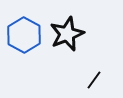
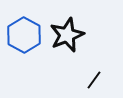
black star: moved 1 px down
